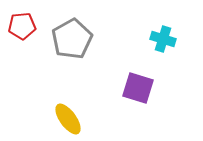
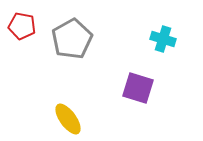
red pentagon: rotated 16 degrees clockwise
